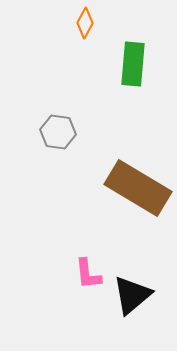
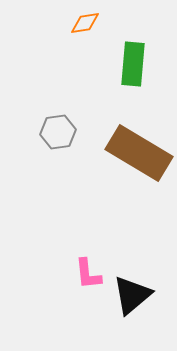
orange diamond: rotated 52 degrees clockwise
gray hexagon: rotated 16 degrees counterclockwise
brown rectangle: moved 1 px right, 35 px up
